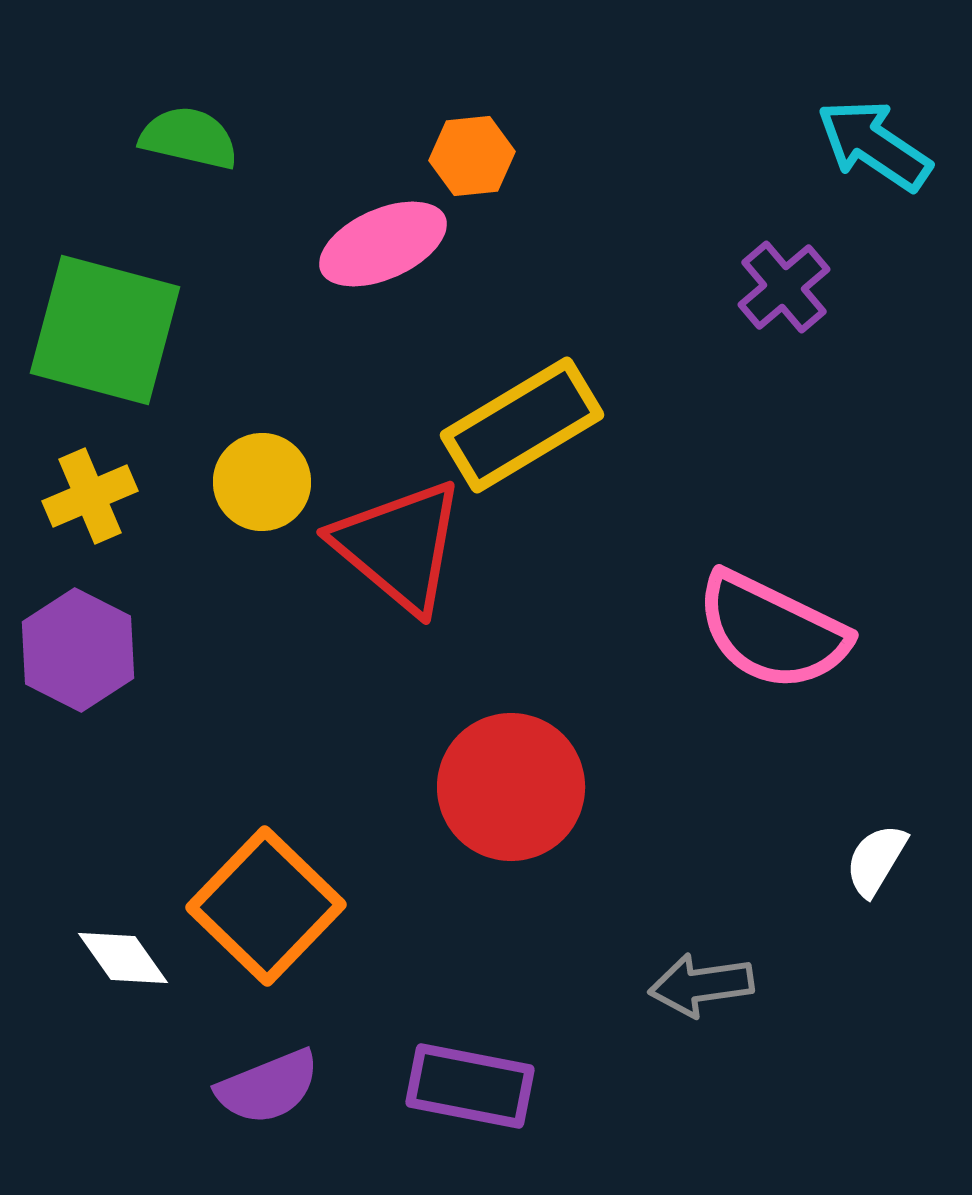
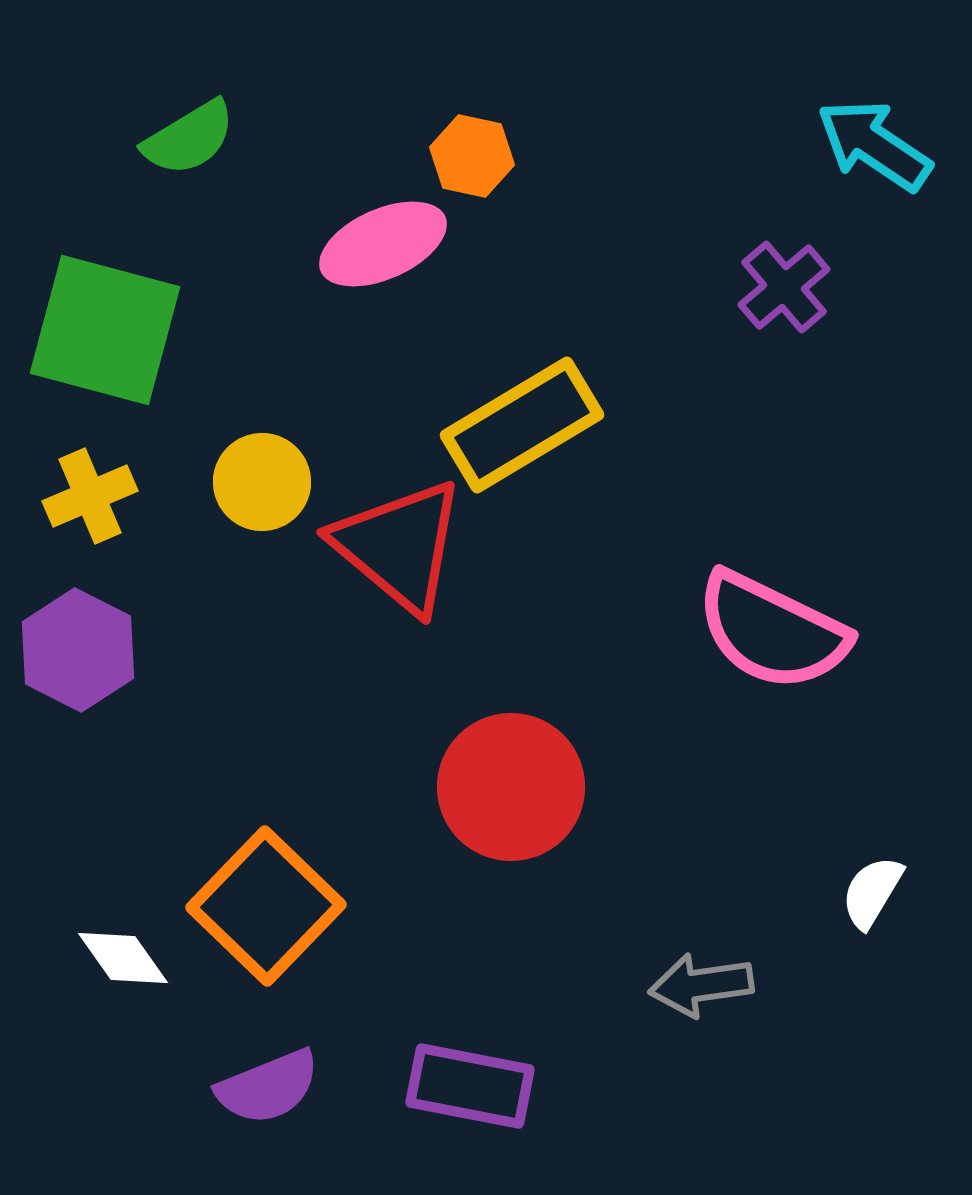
green semicircle: rotated 136 degrees clockwise
orange hexagon: rotated 18 degrees clockwise
white semicircle: moved 4 px left, 32 px down
